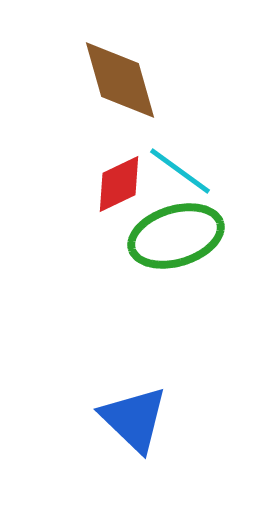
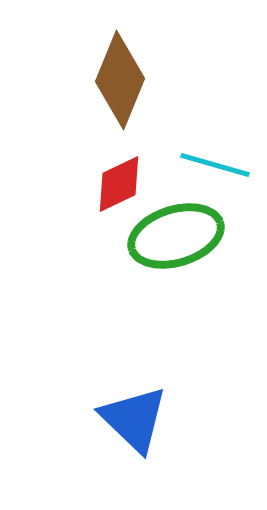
brown diamond: rotated 38 degrees clockwise
cyan line: moved 35 px right, 6 px up; rotated 20 degrees counterclockwise
